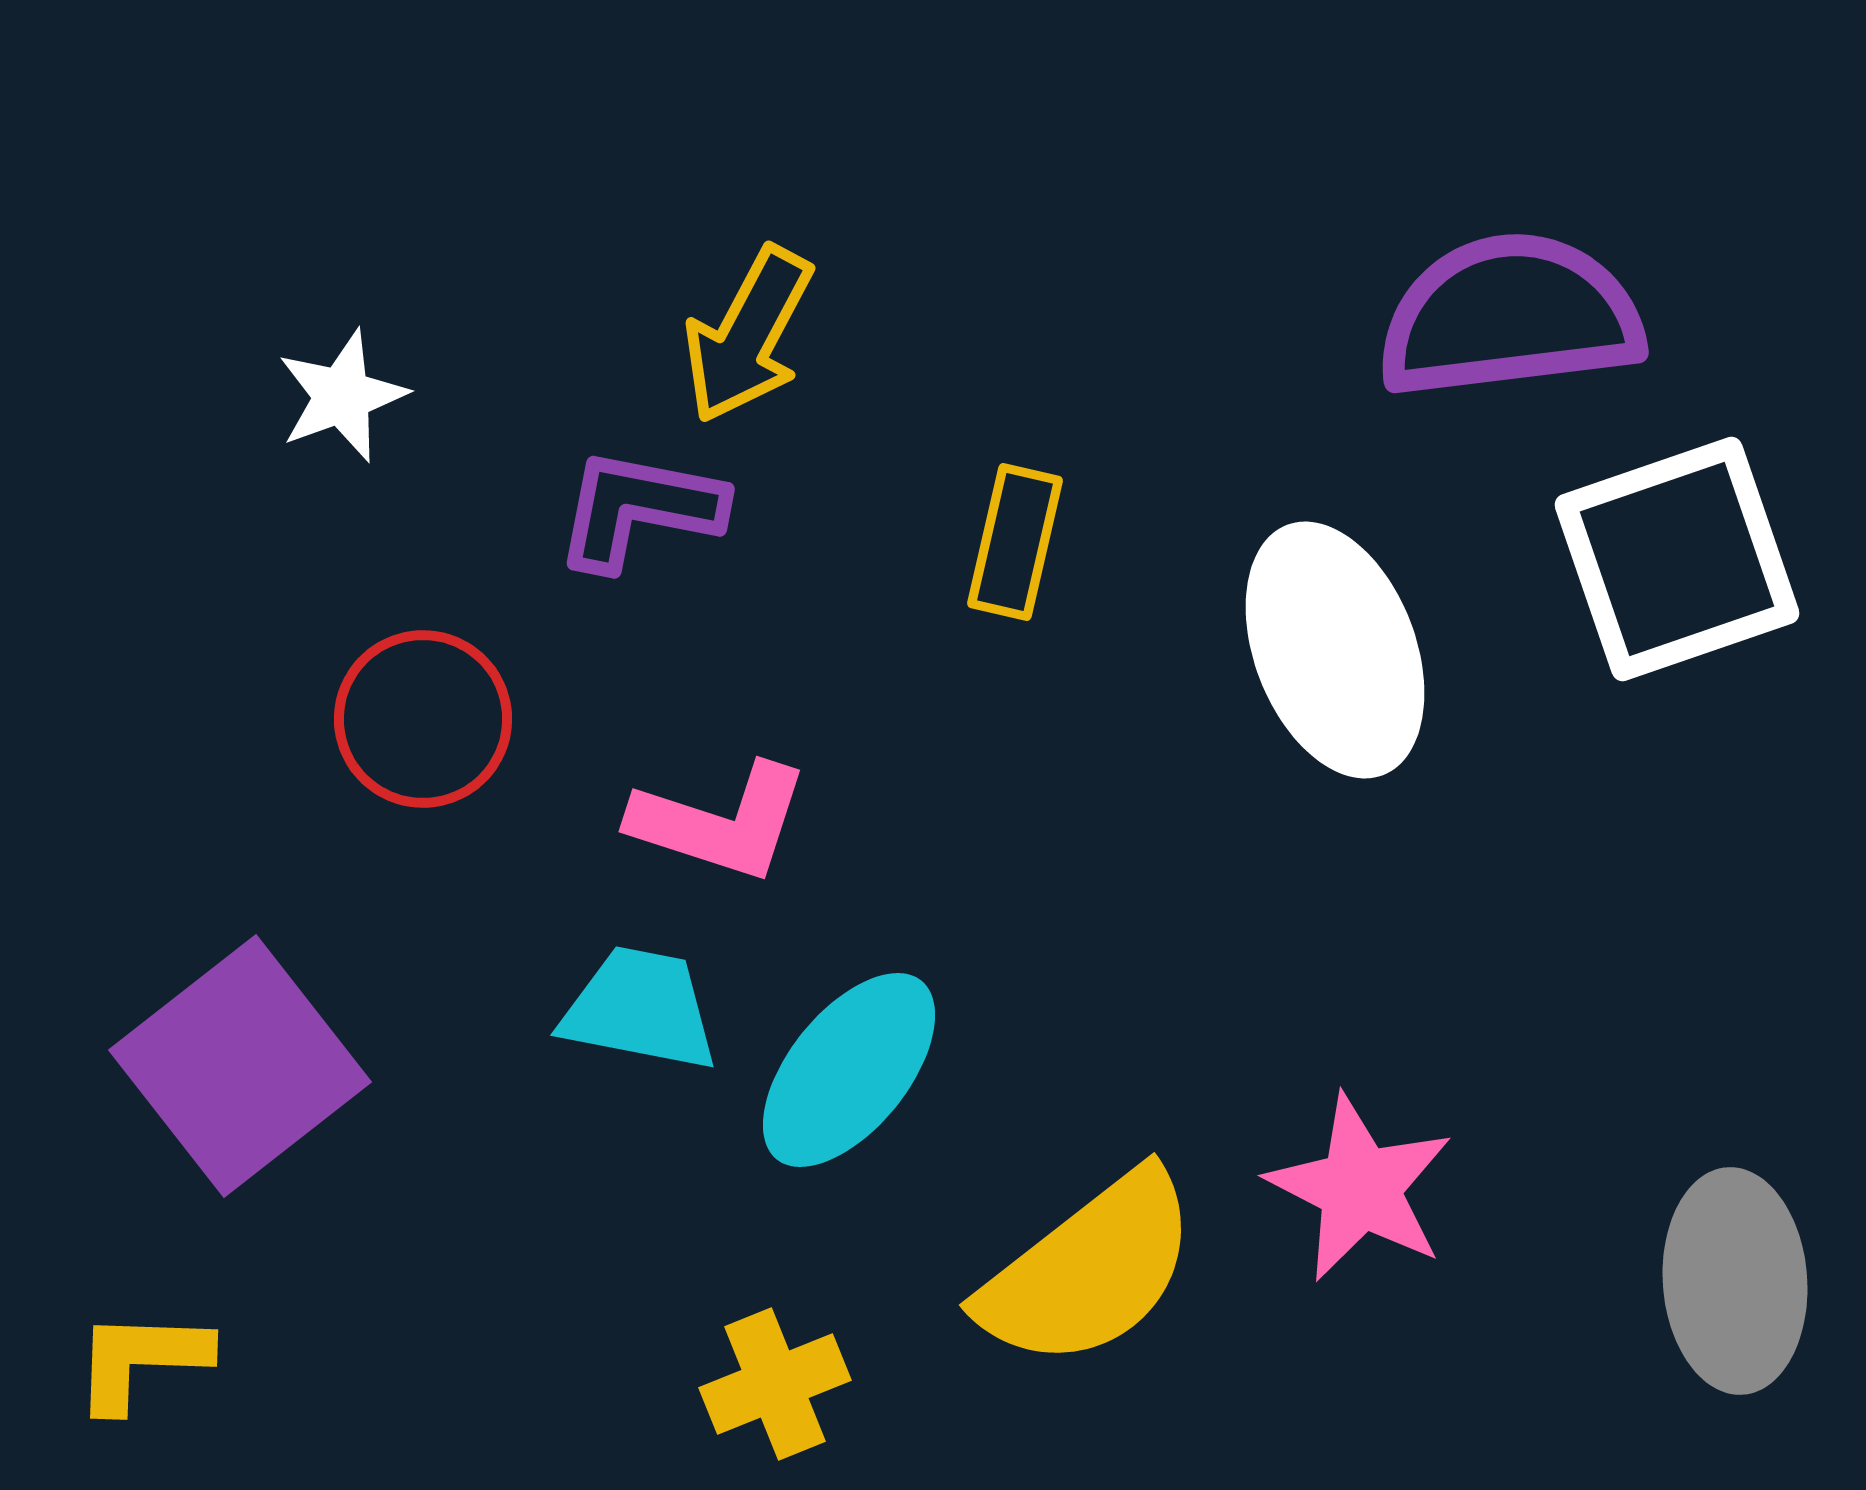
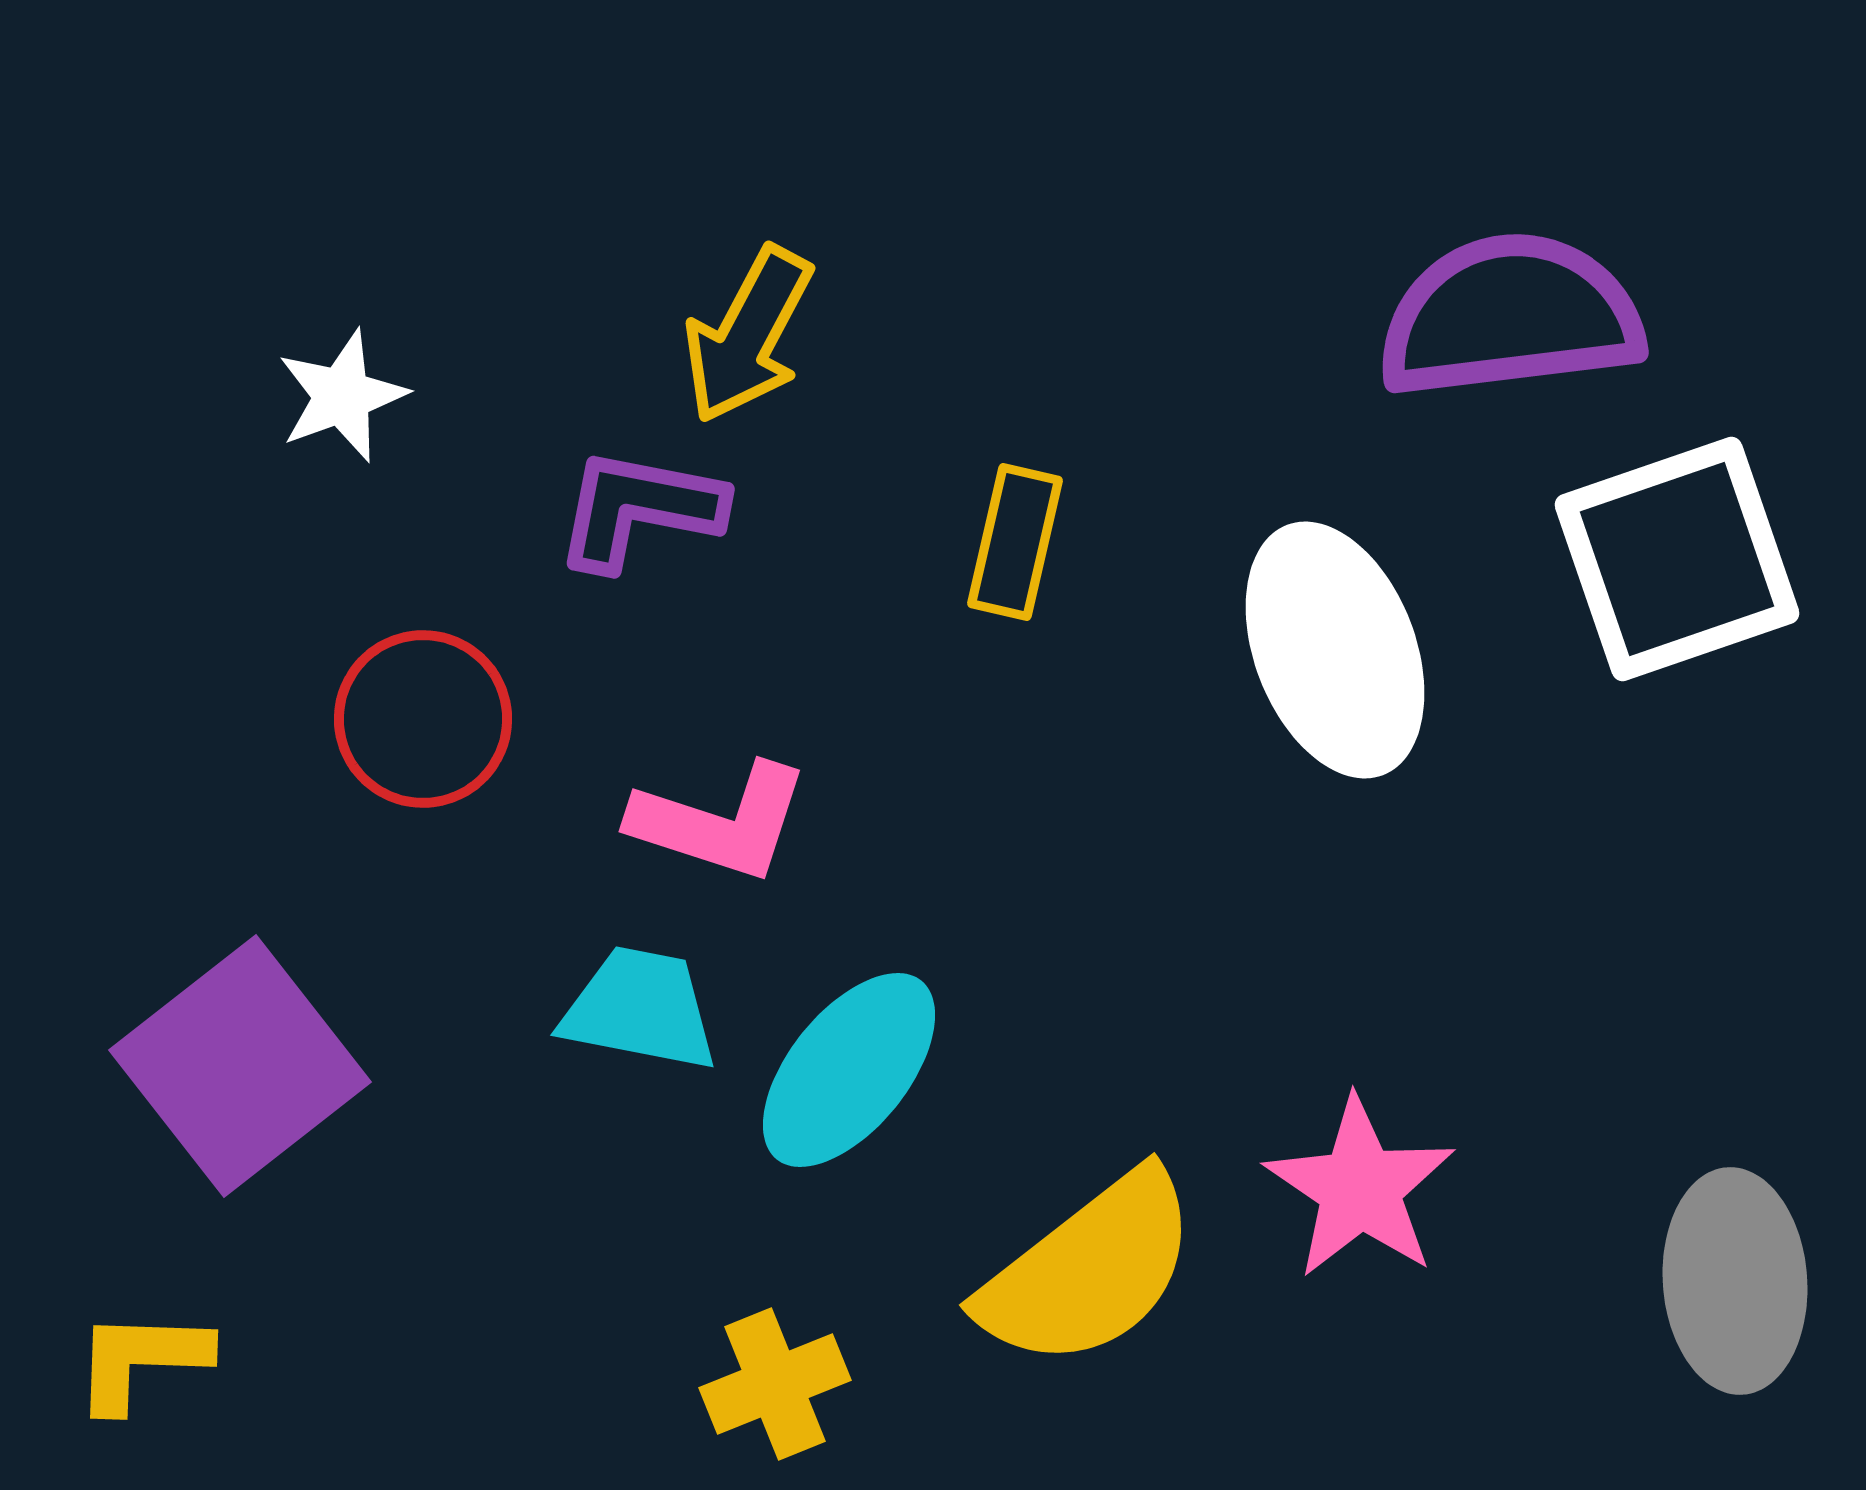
pink star: rotated 7 degrees clockwise
